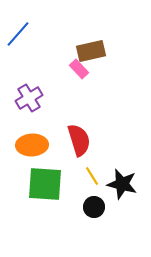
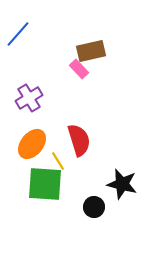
orange ellipse: moved 1 px up; rotated 48 degrees counterclockwise
yellow line: moved 34 px left, 15 px up
